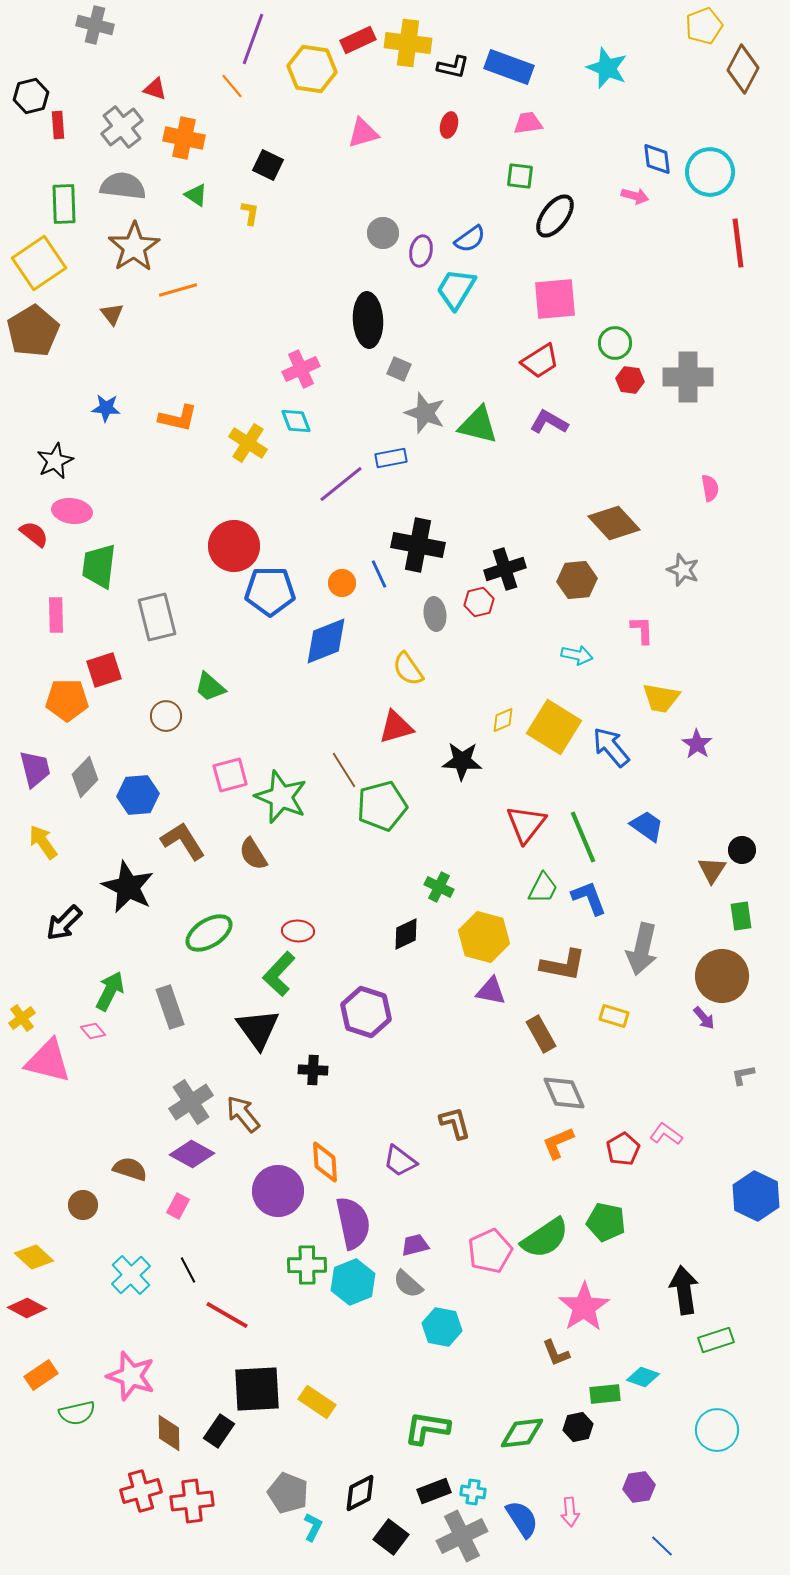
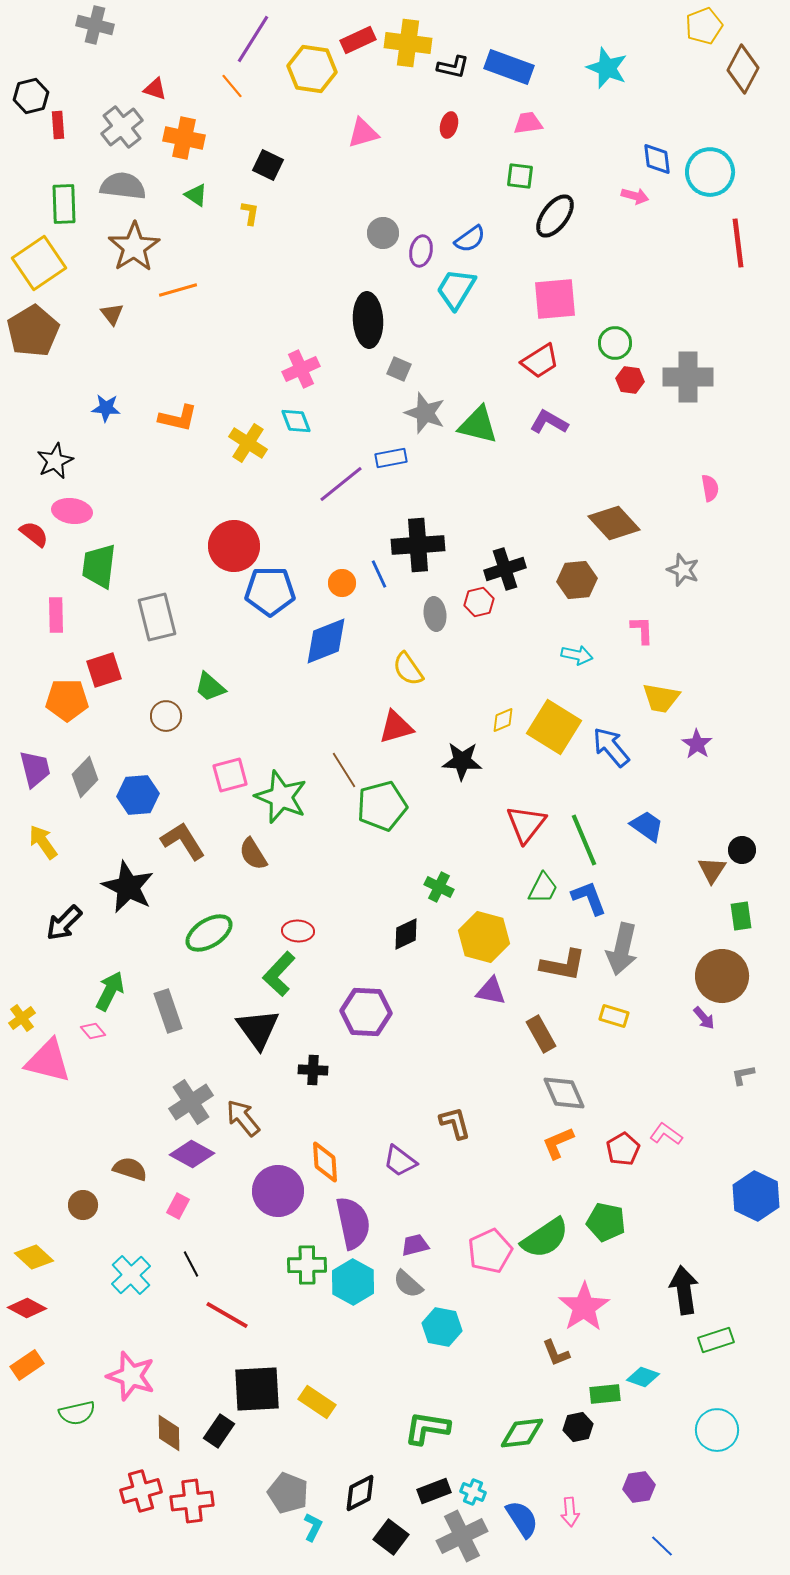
purple line at (253, 39): rotated 12 degrees clockwise
black cross at (418, 545): rotated 15 degrees counterclockwise
green line at (583, 837): moved 1 px right, 3 px down
gray arrow at (642, 949): moved 20 px left
gray rectangle at (170, 1007): moved 2 px left, 4 px down
purple hexagon at (366, 1012): rotated 15 degrees counterclockwise
brown arrow at (243, 1114): moved 4 px down
black line at (188, 1270): moved 3 px right, 6 px up
cyan hexagon at (353, 1282): rotated 9 degrees counterclockwise
orange rectangle at (41, 1375): moved 14 px left, 10 px up
cyan cross at (473, 1492): rotated 15 degrees clockwise
